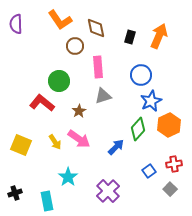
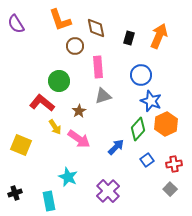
orange L-shape: rotated 15 degrees clockwise
purple semicircle: rotated 30 degrees counterclockwise
black rectangle: moved 1 px left, 1 px down
blue star: rotated 25 degrees counterclockwise
orange hexagon: moved 3 px left, 1 px up
yellow arrow: moved 15 px up
blue square: moved 2 px left, 11 px up
cyan star: rotated 12 degrees counterclockwise
cyan rectangle: moved 2 px right
